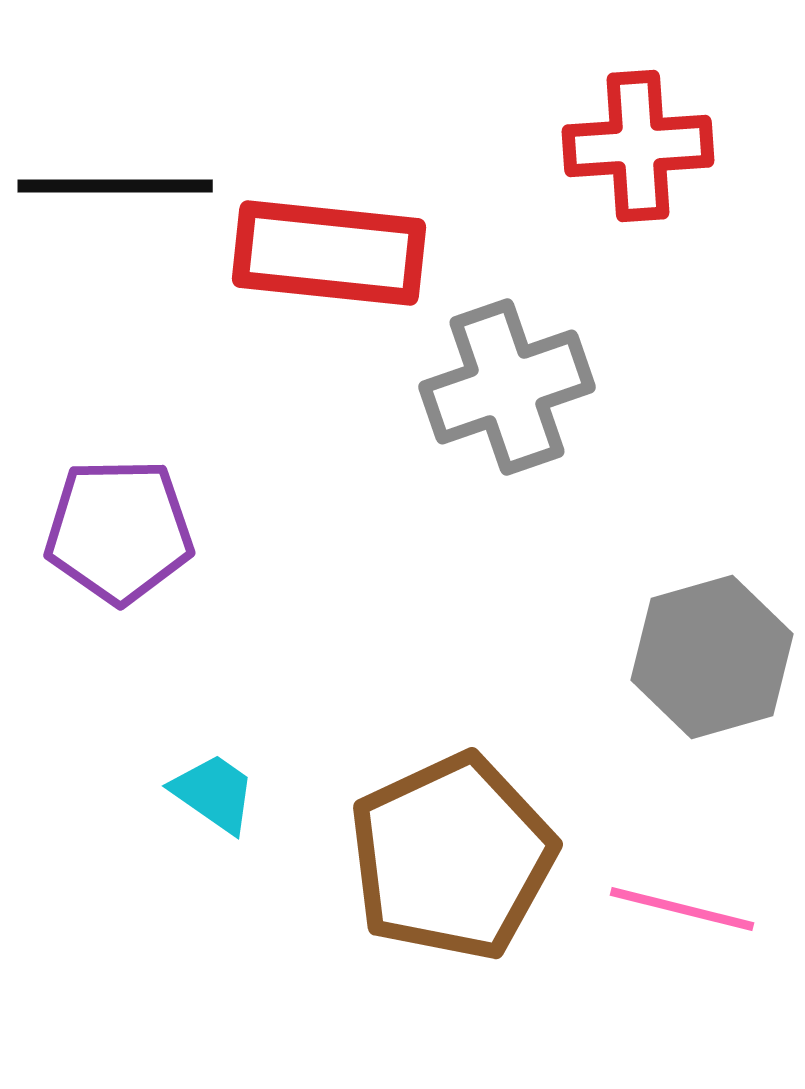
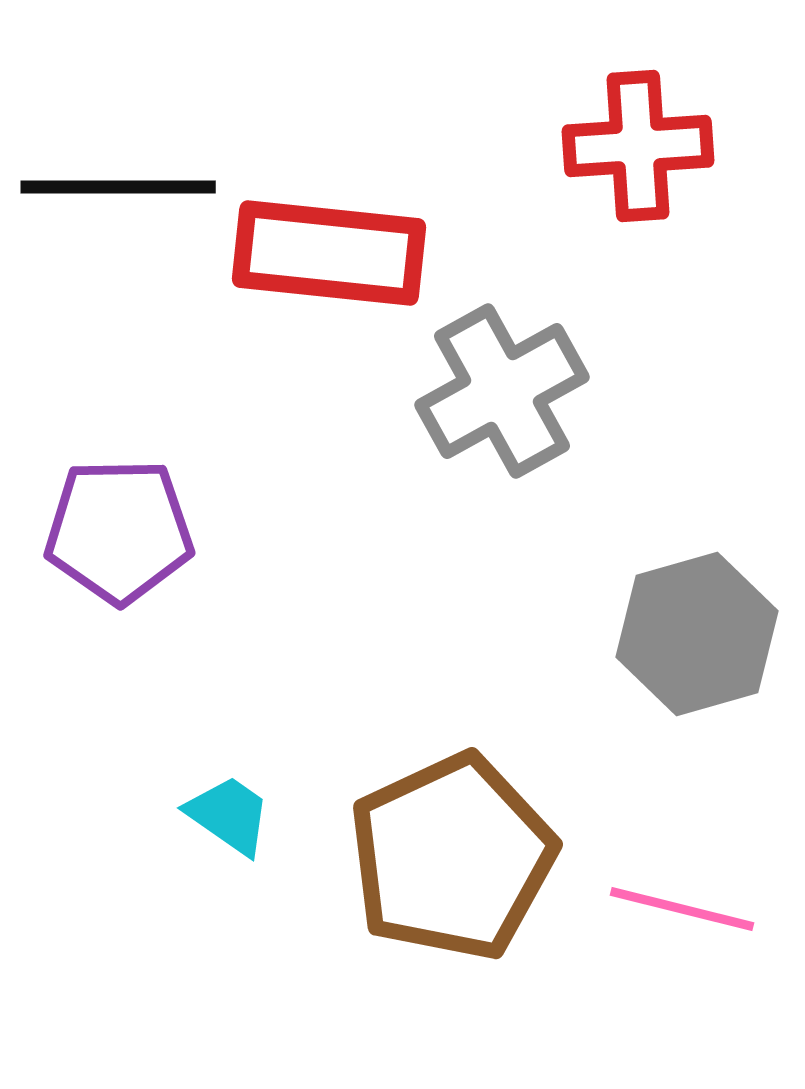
black line: moved 3 px right, 1 px down
gray cross: moved 5 px left, 4 px down; rotated 10 degrees counterclockwise
gray hexagon: moved 15 px left, 23 px up
cyan trapezoid: moved 15 px right, 22 px down
